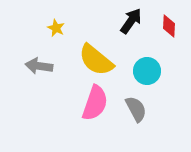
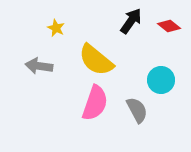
red diamond: rotated 55 degrees counterclockwise
cyan circle: moved 14 px right, 9 px down
gray semicircle: moved 1 px right, 1 px down
